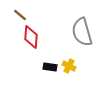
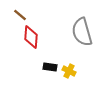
yellow cross: moved 5 px down
